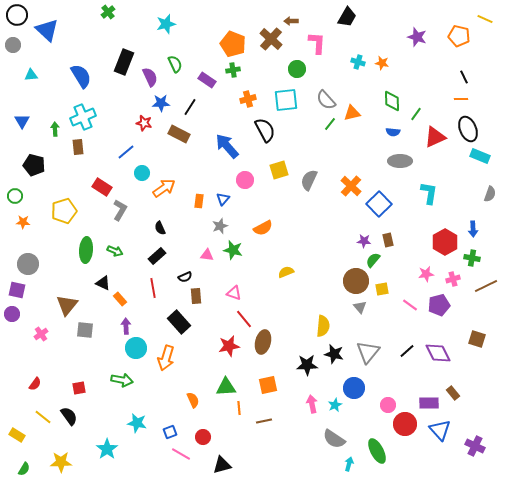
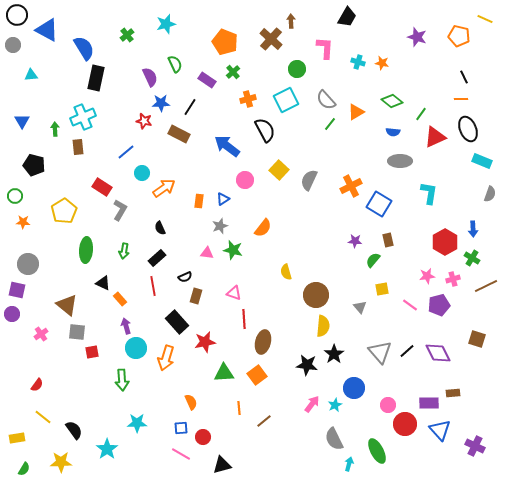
green cross at (108, 12): moved 19 px right, 23 px down
brown arrow at (291, 21): rotated 88 degrees clockwise
blue triangle at (47, 30): rotated 15 degrees counterclockwise
pink L-shape at (317, 43): moved 8 px right, 5 px down
orange pentagon at (233, 44): moved 8 px left, 2 px up
black rectangle at (124, 62): moved 28 px left, 16 px down; rotated 10 degrees counterclockwise
green cross at (233, 70): moved 2 px down; rotated 32 degrees counterclockwise
blue semicircle at (81, 76): moved 3 px right, 28 px up
cyan square at (286, 100): rotated 20 degrees counterclockwise
green diamond at (392, 101): rotated 50 degrees counterclockwise
orange triangle at (352, 113): moved 4 px right, 1 px up; rotated 18 degrees counterclockwise
green line at (416, 114): moved 5 px right
red star at (144, 123): moved 2 px up
blue arrow at (227, 146): rotated 12 degrees counterclockwise
cyan rectangle at (480, 156): moved 2 px right, 5 px down
yellow square at (279, 170): rotated 30 degrees counterclockwise
orange cross at (351, 186): rotated 20 degrees clockwise
blue triangle at (223, 199): rotated 16 degrees clockwise
blue square at (379, 204): rotated 15 degrees counterclockwise
yellow pentagon at (64, 211): rotated 15 degrees counterclockwise
orange semicircle at (263, 228): rotated 24 degrees counterclockwise
purple star at (364, 241): moved 9 px left
green arrow at (115, 251): moved 9 px right; rotated 77 degrees clockwise
pink triangle at (207, 255): moved 2 px up
black rectangle at (157, 256): moved 2 px down
green cross at (472, 258): rotated 21 degrees clockwise
yellow semicircle at (286, 272): rotated 84 degrees counterclockwise
pink star at (426, 274): moved 1 px right, 2 px down
brown circle at (356, 281): moved 40 px left, 14 px down
red line at (153, 288): moved 2 px up
brown rectangle at (196, 296): rotated 21 degrees clockwise
brown triangle at (67, 305): rotated 30 degrees counterclockwise
red line at (244, 319): rotated 36 degrees clockwise
black rectangle at (179, 322): moved 2 px left
purple arrow at (126, 326): rotated 14 degrees counterclockwise
gray square at (85, 330): moved 8 px left, 2 px down
red star at (229, 346): moved 24 px left, 4 px up
gray triangle at (368, 352): moved 12 px right; rotated 20 degrees counterclockwise
black star at (334, 354): rotated 24 degrees clockwise
black star at (307, 365): rotated 10 degrees clockwise
green arrow at (122, 380): rotated 75 degrees clockwise
red semicircle at (35, 384): moved 2 px right, 1 px down
orange square at (268, 385): moved 11 px left, 10 px up; rotated 24 degrees counterclockwise
green triangle at (226, 387): moved 2 px left, 14 px up
red square at (79, 388): moved 13 px right, 36 px up
brown rectangle at (453, 393): rotated 56 degrees counterclockwise
orange semicircle at (193, 400): moved 2 px left, 2 px down
pink arrow at (312, 404): rotated 48 degrees clockwise
black semicircle at (69, 416): moved 5 px right, 14 px down
brown line at (264, 421): rotated 28 degrees counterclockwise
cyan star at (137, 423): rotated 12 degrees counterclockwise
blue square at (170, 432): moved 11 px right, 4 px up; rotated 16 degrees clockwise
yellow rectangle at (17, 435): moved 3 px down; rotated 42 degrees counterclockwise
gray semicircle at (334, 439): rotated 30 degrees clockwise
